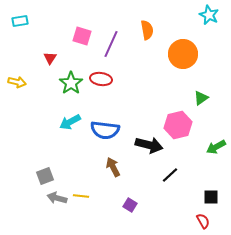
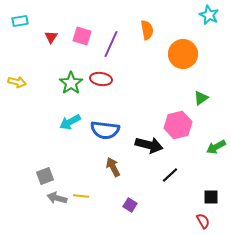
red triangle: moved 1 px right, 21 px up
